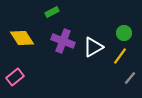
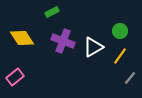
green circle: moved 4 px left, 2 px up
